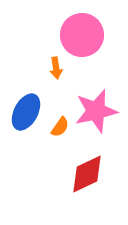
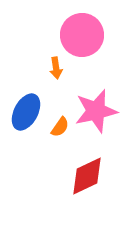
red diamond: moved 2 px down
